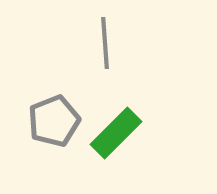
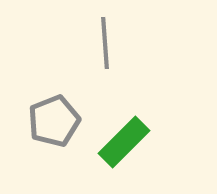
green rectangle: moved 8 px right, 9 px down
